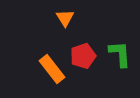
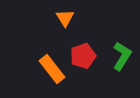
green L-shape: moved 2 px right, 2 px down; rotated 36 degrees clockwise
